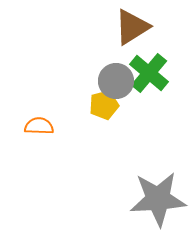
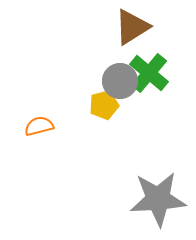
gray circle: moved 4 px right
orange semicircle: rotated 16 degrees counterclockwise
